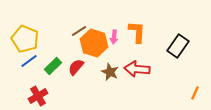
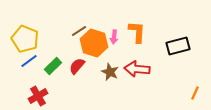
black rectangle: rotated 40 degrees clockwise
red semicircle: moved 1 px right, 1 px up
